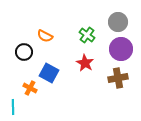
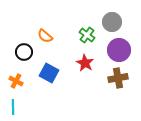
gray circle: moved 6 px left
orange semicircle: rotated 14 degrees clockwise
purple circle: moved 2 px left, 1 px down
orange cross: moved 14 px left, 7 px up
